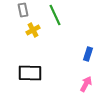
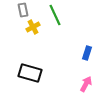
yellow cross: moved 3 px up
blue rectangle: moved 1 px left, 1 px up
black rectangle: rotated 15 degrees clockwise
